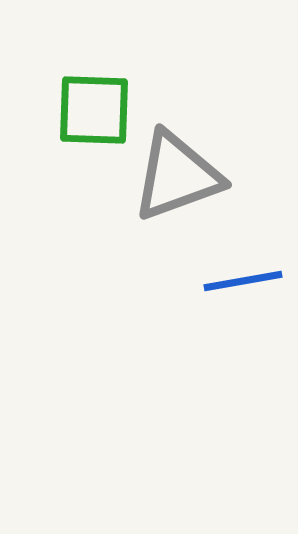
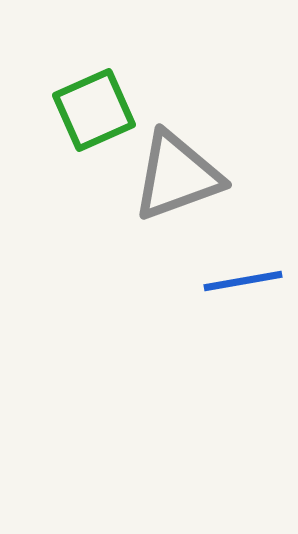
green square: rotated 26 degrees counterclockwise
